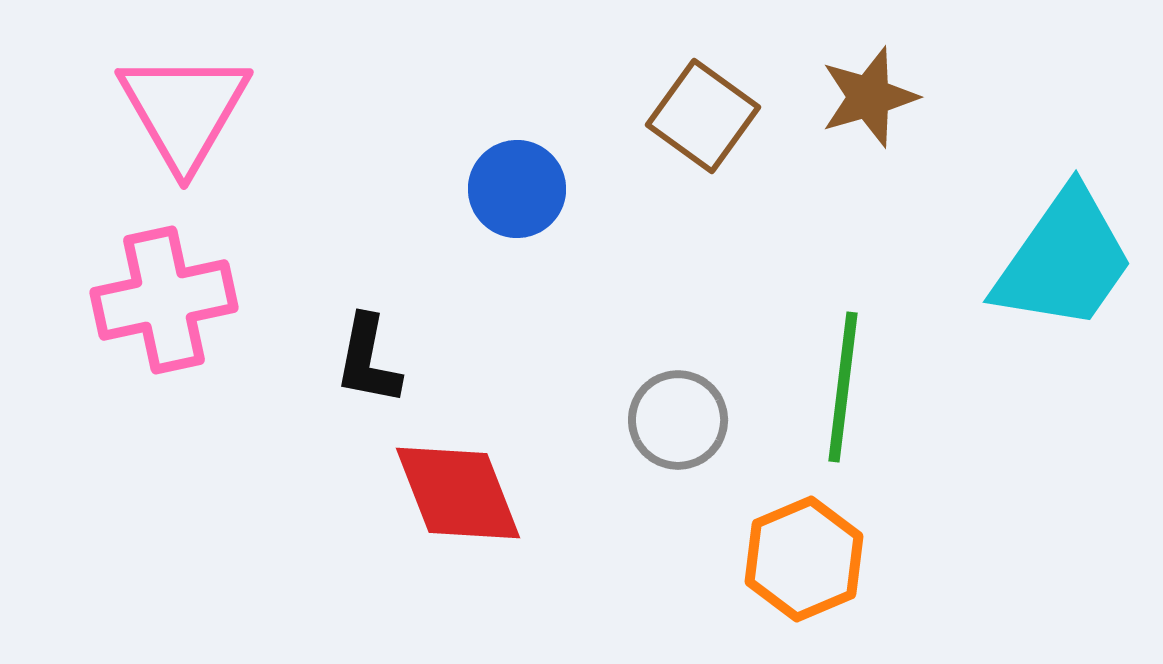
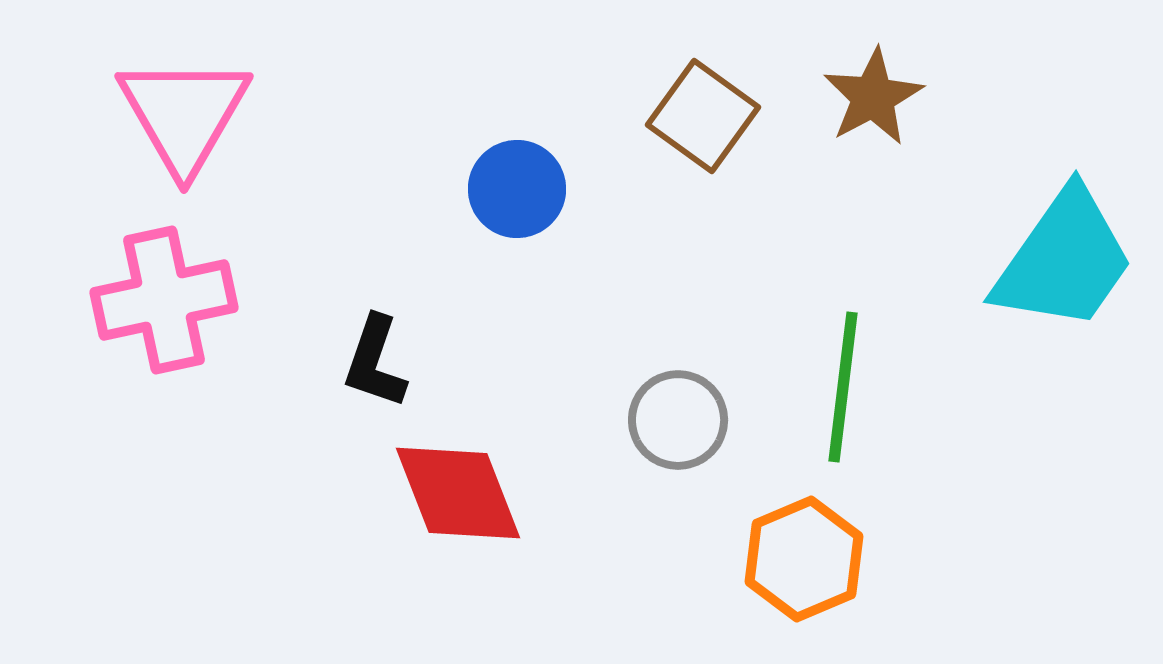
brown star: moved 4 px right; rotated 12 degrees counterclockwise
pink triangle: moved 4 px down
black L-shape: moved 7 px right, 2 px down; rotated 8 degrees clockwise
